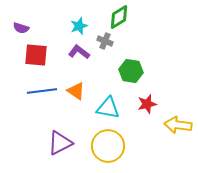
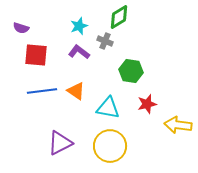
yellow circle: moved 2 px right
